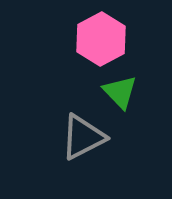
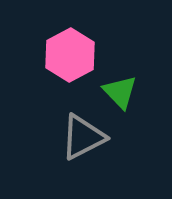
pink hexagon: moved 31 px left, 16 px down
